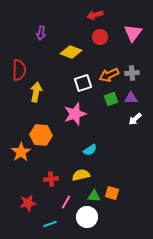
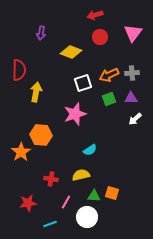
green square: moved 2 px left
red cross: rotated 16 degrees clockwise
